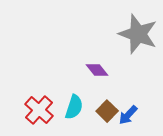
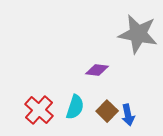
gray star: rotated 9 degrees counterclockwise
purple diamond: rotated 45 degrees counterclockwise
cyan semicircle: moved 1 px right
blue arrow: rotated 55 degrees counterclockwise
